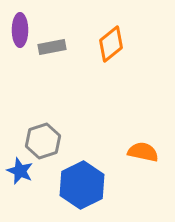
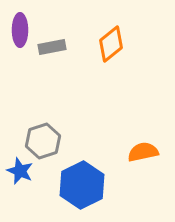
orange semicircle: rotated 24 degrees counterclockwise
